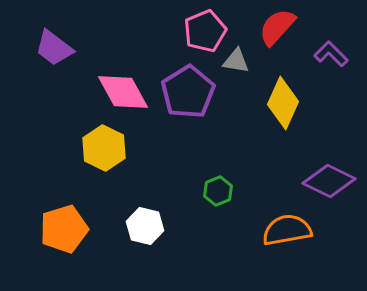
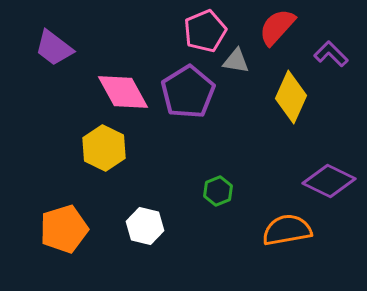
yellow diamond: moved 8 px right, 6 px up
